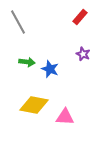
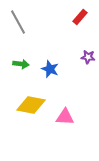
purple star: moved 5 px right, 3 px down; rotated 16 degrees counterclockwise
green arrow: moved 6 px left, 2 px down
yellow diamond: moved 3 px left
